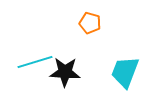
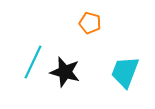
cyan line: moved 2 px left; rotated 48 degrees counterclockwise
black star: rotated 12 degrees clockwise
